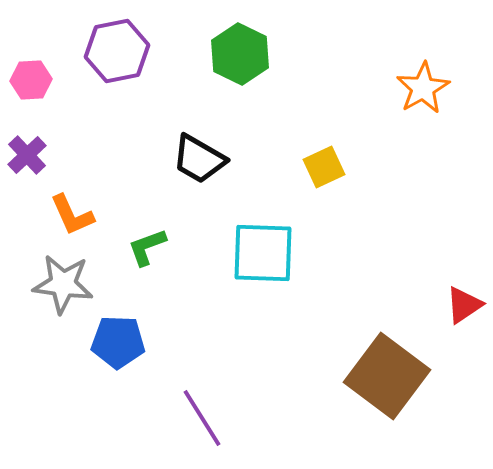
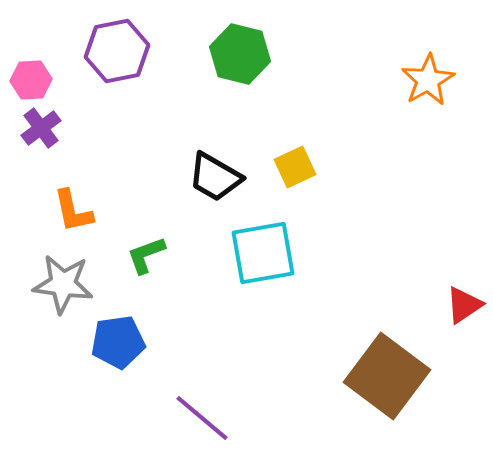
green hexagon: rotated 12 degrees counterclockwise
orange star: moved 5 px right, 8 px up
purple cross: moved 14 px right, 27 px up; rotated 6 degrees clockwise
black trapezoid: moved 16 px right, 18 px down
yellow square: moved 29 px left
orange L-shape: moved 1 px right, 4 px up; rotated 12 degrees clockwise
green L-shape: moved 1 px left, 8 px down
cyan square: rotated 12 degrees counterclockwise
blue pentagon: rotated 10 degrees counterclockwise
purple line: rotated 18 degrees counterclockwise
